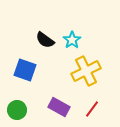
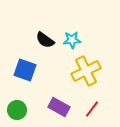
cyan star: rotated 30 degrees clockwise
